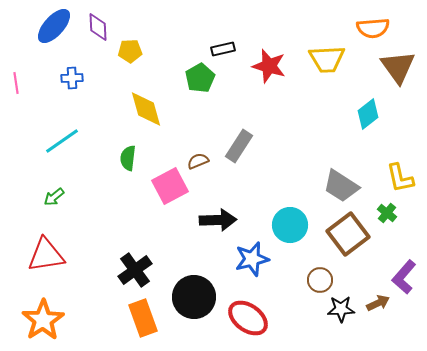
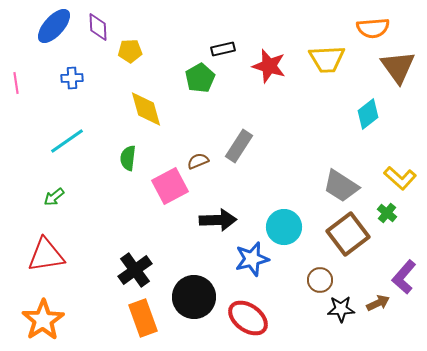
cyan line: moved 5 px right
yellow L-shape: rotated 36 degrees counterclockwise
cyan circle: moved 6 px left, 2 px down
